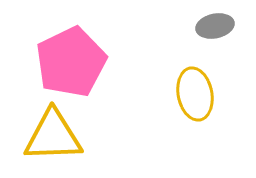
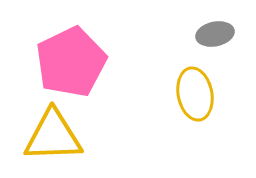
gray ellipse: moved 8 px down
